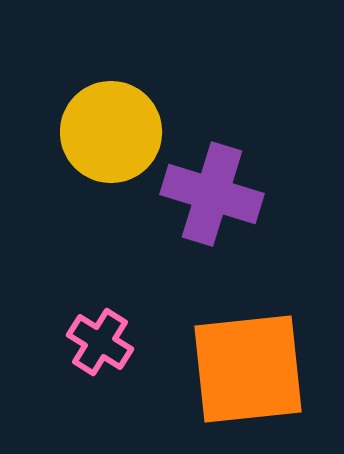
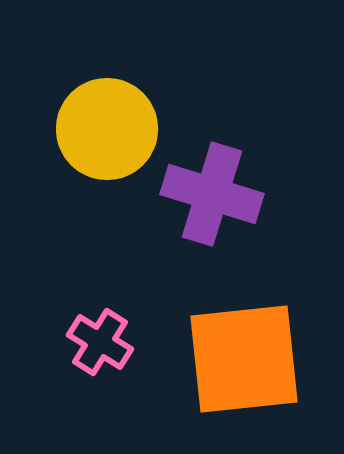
yellow circle: moved 4 px left, 3 px up
orange square: moved 4 px left, 10 px up
